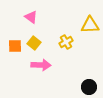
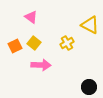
yellow triangle: rotated 30 degrees clockwise
yellow cross: moved 1 px right, 1 px down
orange square: rotated 24 degrees counterclockwise
